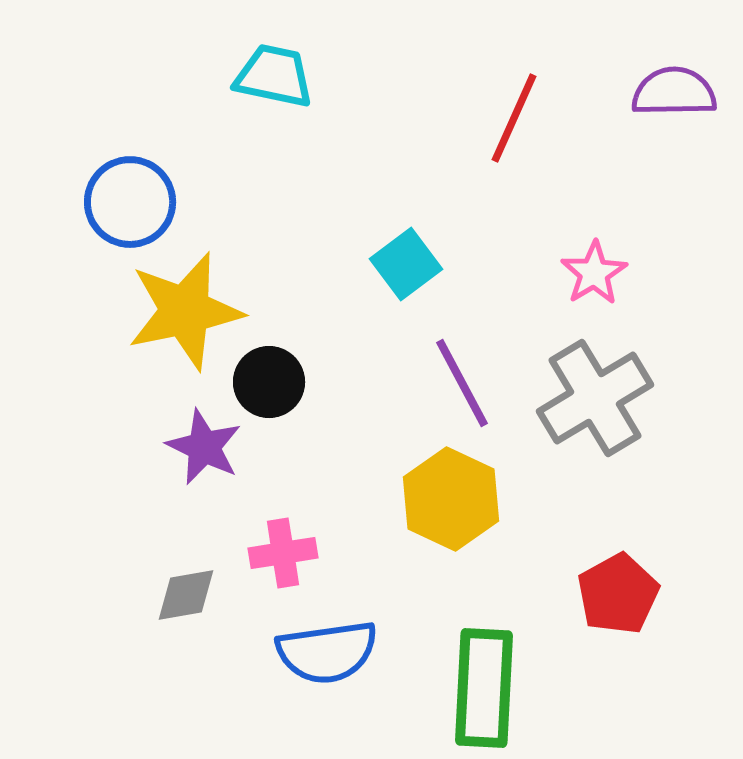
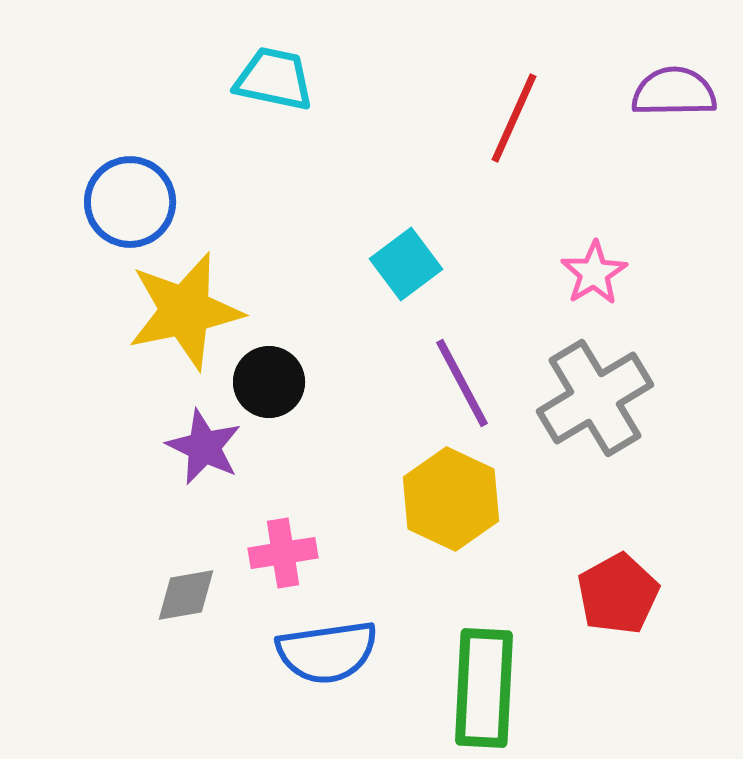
cyan trapezoid: moved 3 px down
